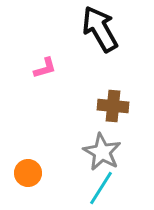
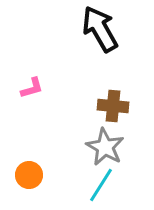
pink L-shape: moved 13 px left, 20 px down
gray star: moved 3 px right, 5 px up
orange circle: moved 1 px right, 2 px down
cyan line: moved 3 px up
